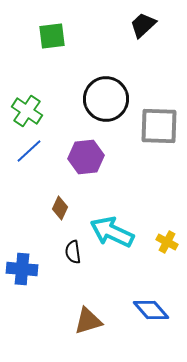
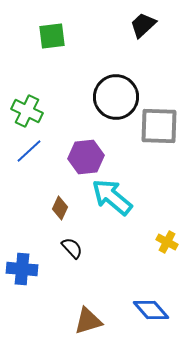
black circle: moved 10 px right, 2 px up
green cross: rotated 8 degrees counterclockwise
cyan arrow: moved 35 px up; rotated 15 degrees clockwise
black semicircle: moved 1 px left, 4 px up; rotated 145 degrees clockwise
